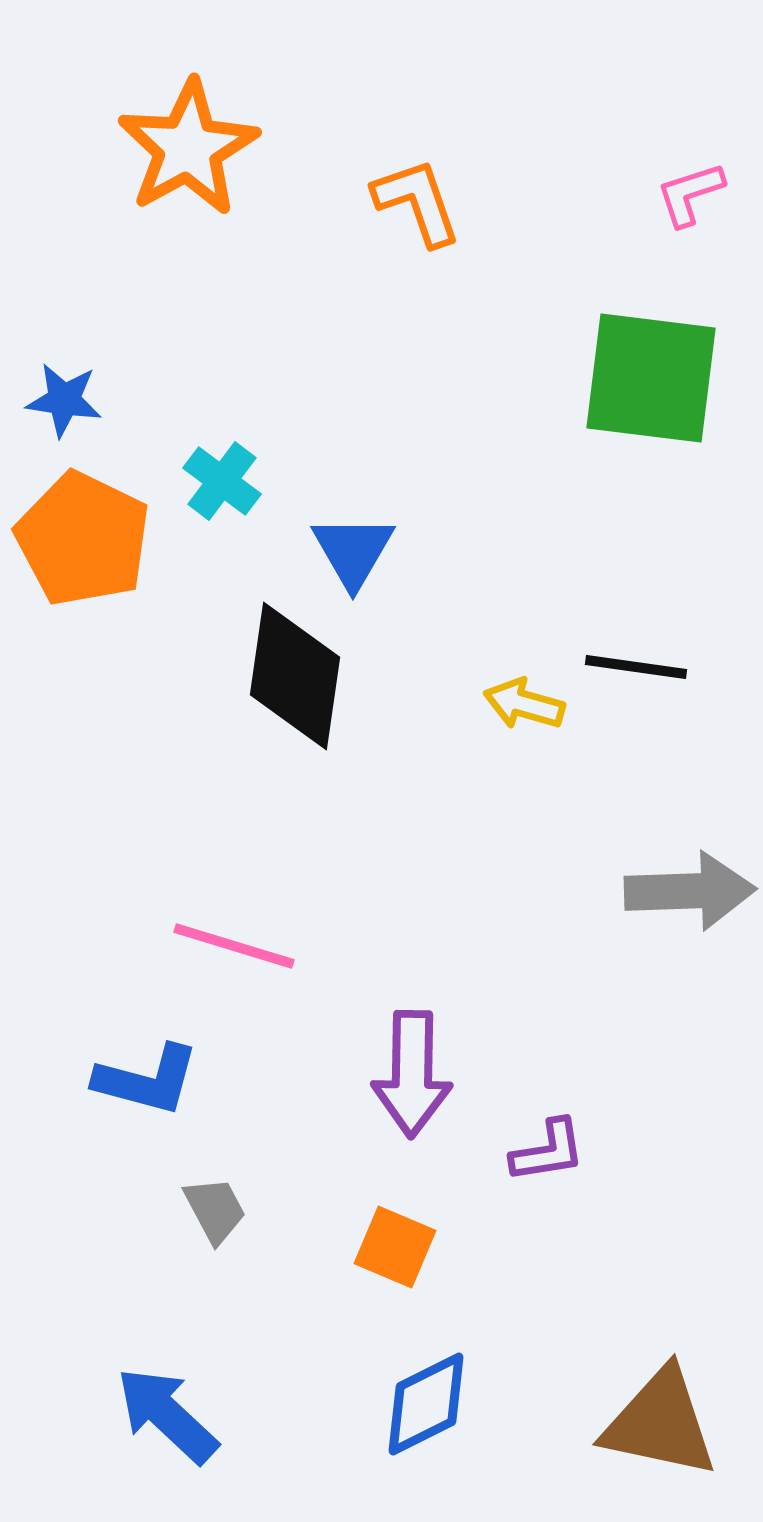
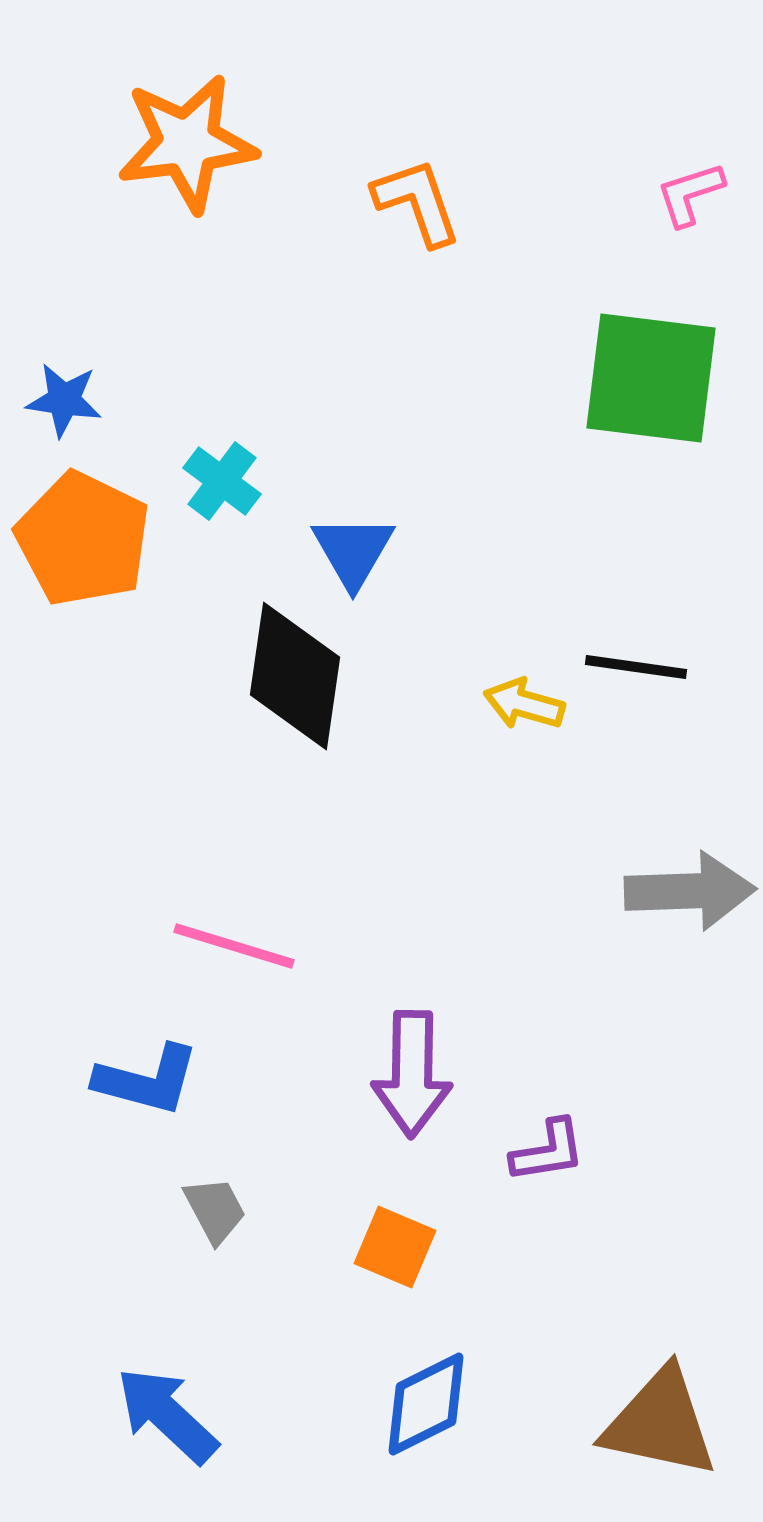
orange star: moved 1 px left, 5 px up; rotated 22 degrees clockwise
